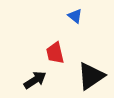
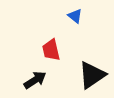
red trapezoid: moved 4 px left, 3 px up
black triangle: moved 1 px right, 1 px up
